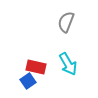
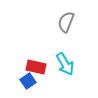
cyan arrow: moved 3 px left
